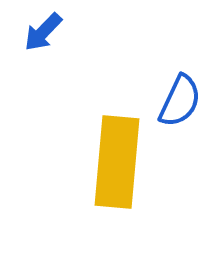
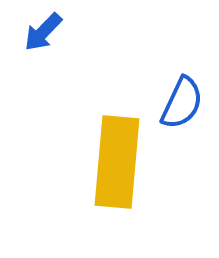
blue semicircle: moved 2 px right, 2 px down
